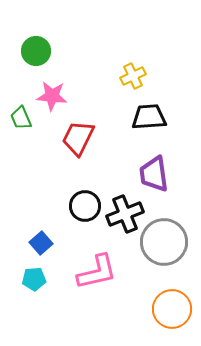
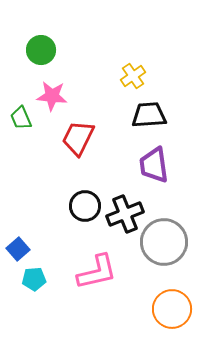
green circle: moved 5 px right, 1 px up
yellow cross: rotated 10 degrees counterclockwise
black trapezoid: moved 2 px up
purple trapezoid: moved 9 px up
blue square: moved 23 px left, 6 px down
